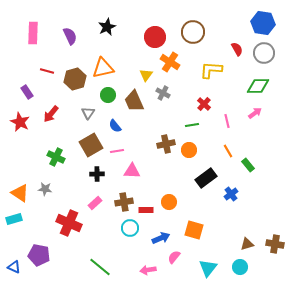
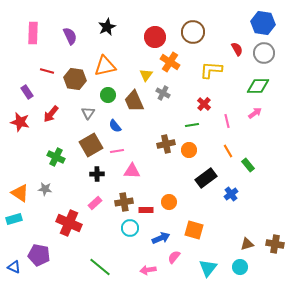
orange triangle at (103, 68): moved 2 px right, 2 px up
brown hexagon at (75, 79): rotated 25 degrees clockwise
red star at (20, 122): rotated 12 degrees counterclockwise
